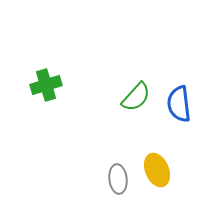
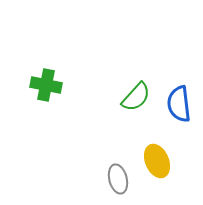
green cross: rotated 28 degrees clockwise
yellow ellipse: moved 9 px up
gray ellipse: rotated 8 degrees counterclockwise
